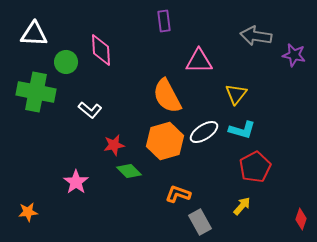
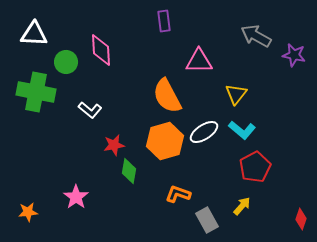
gray arrow: rotated 20 degrees clockwise
cyan L-shape: rotated 24 degrees clockwise
green diamond: rotated 55 degrees clockwise
pink star: moved 15 px down
gray rectangle: moved 7 px right, 2 px up
